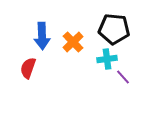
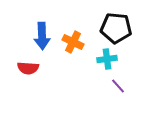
black pentagon: moved 2 px right, 1 px up
orange cross: rotated 20 degrees counterclockwise
red semicircle: rotated 105 degrees counterclockwise
purple line: moved 5 px left, 9 px down
